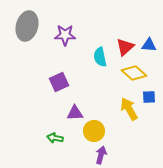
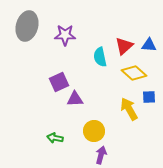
red triangle: moved 1 px left, 1 px up
purple triangle: moved 14 px up
